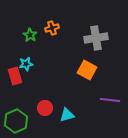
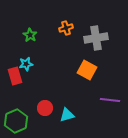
orange cross: moved 14 px right
